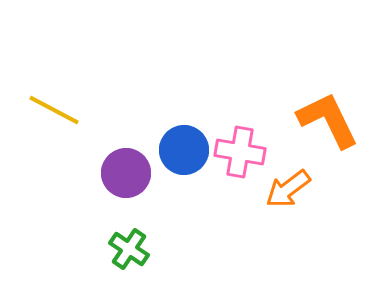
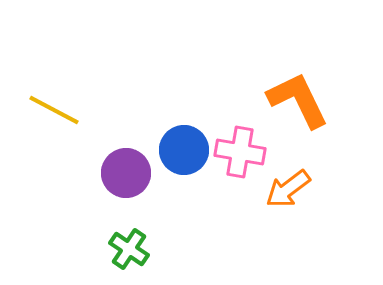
orange L-shape: moved 30 px left, 20 px up
